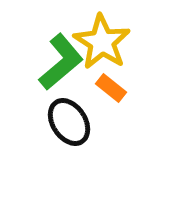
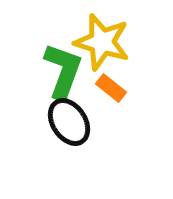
yellow star: rotated 16 degrees counterclockwise
green L-shape: moved 2 px right, 9 px down; rotated 30 degrees counterclockwise
